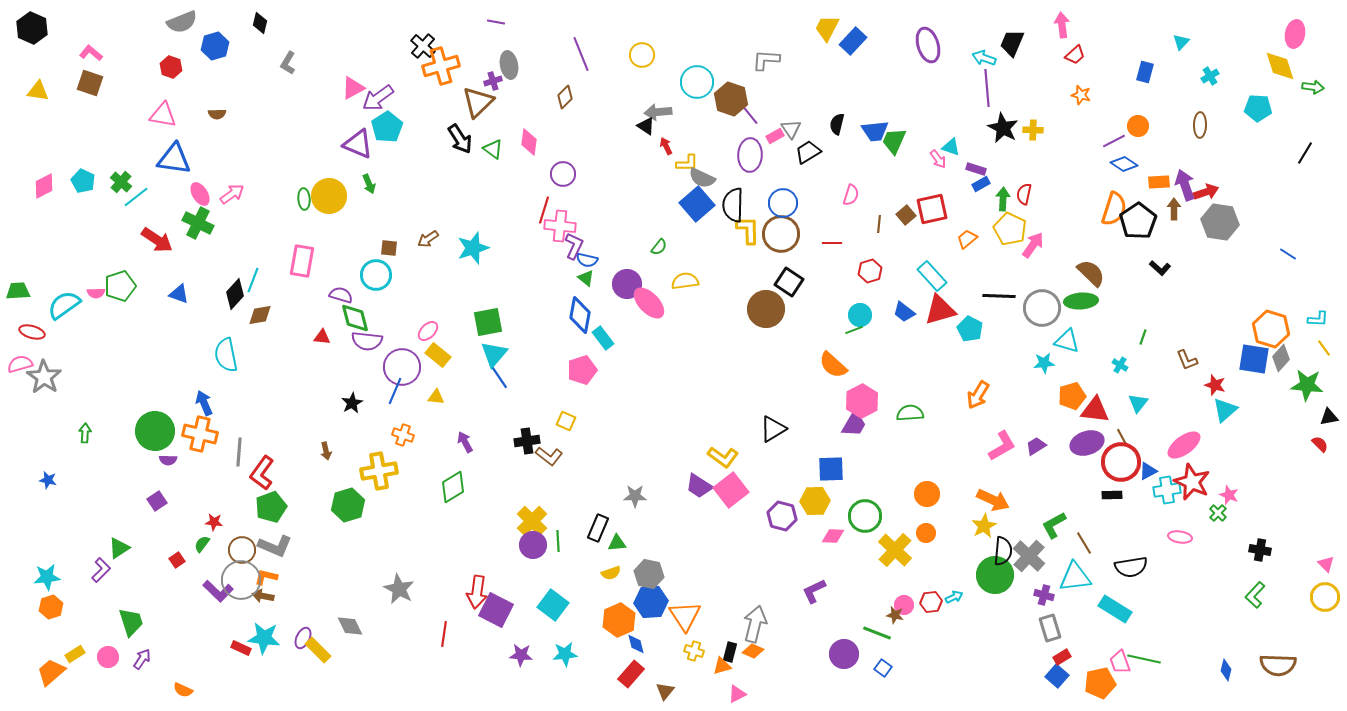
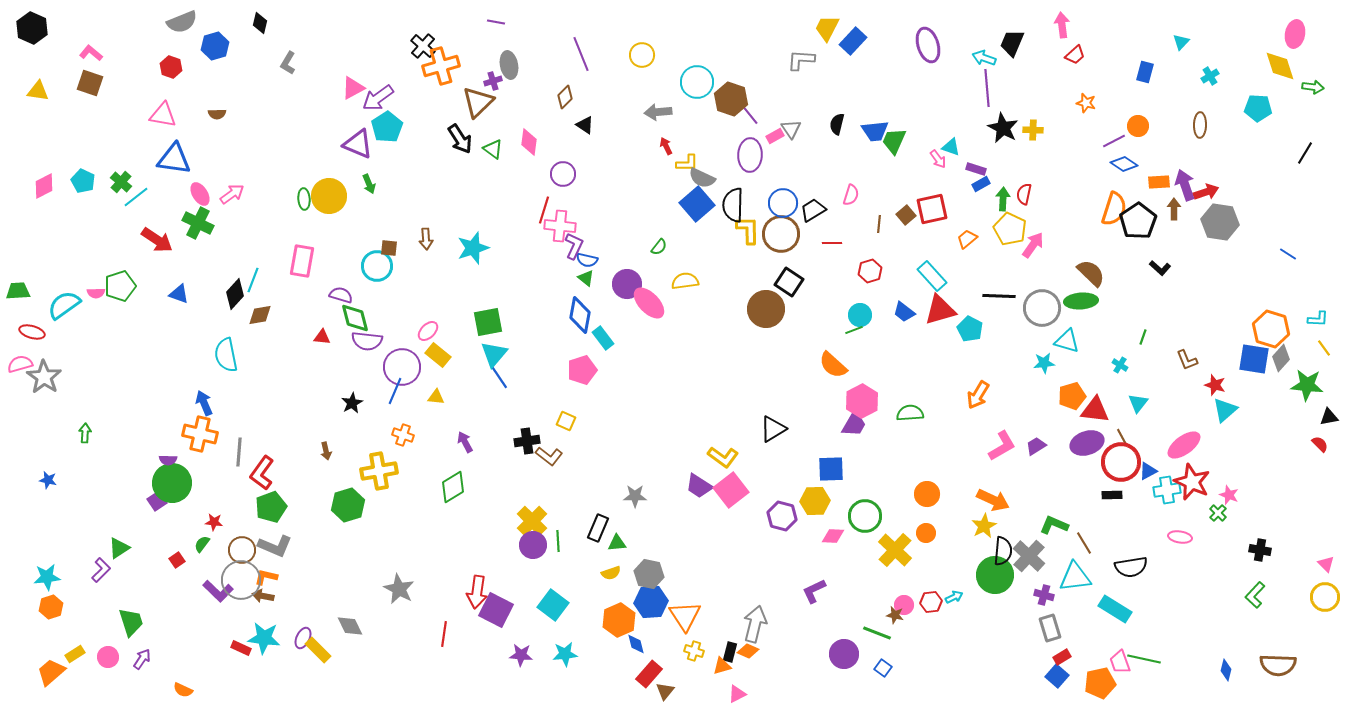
gray L-shape at (766, 60): moved 35 px right
orange star at (1081, 95): moved 5 px right, 8 px down
black triangle at (646, 126): moved 61 px left, 1 px up
black trapezoid at (808, 152): moved 5 px right, 58 px down
brown arrow at (428, 239): moved 2 px left; rotated 60 degrees counterclockwise
cyan circle at (376, 275): moved 1 px right, 9 px up
green circle at (155, 431): moved 17 px right, 52 px down
green L-shape at (1054, 525): rotated 52 degrees clockwise
orange diamond at (753, 651): moved 5 px left
red rectangle at (631, 674): moved 18 px right
